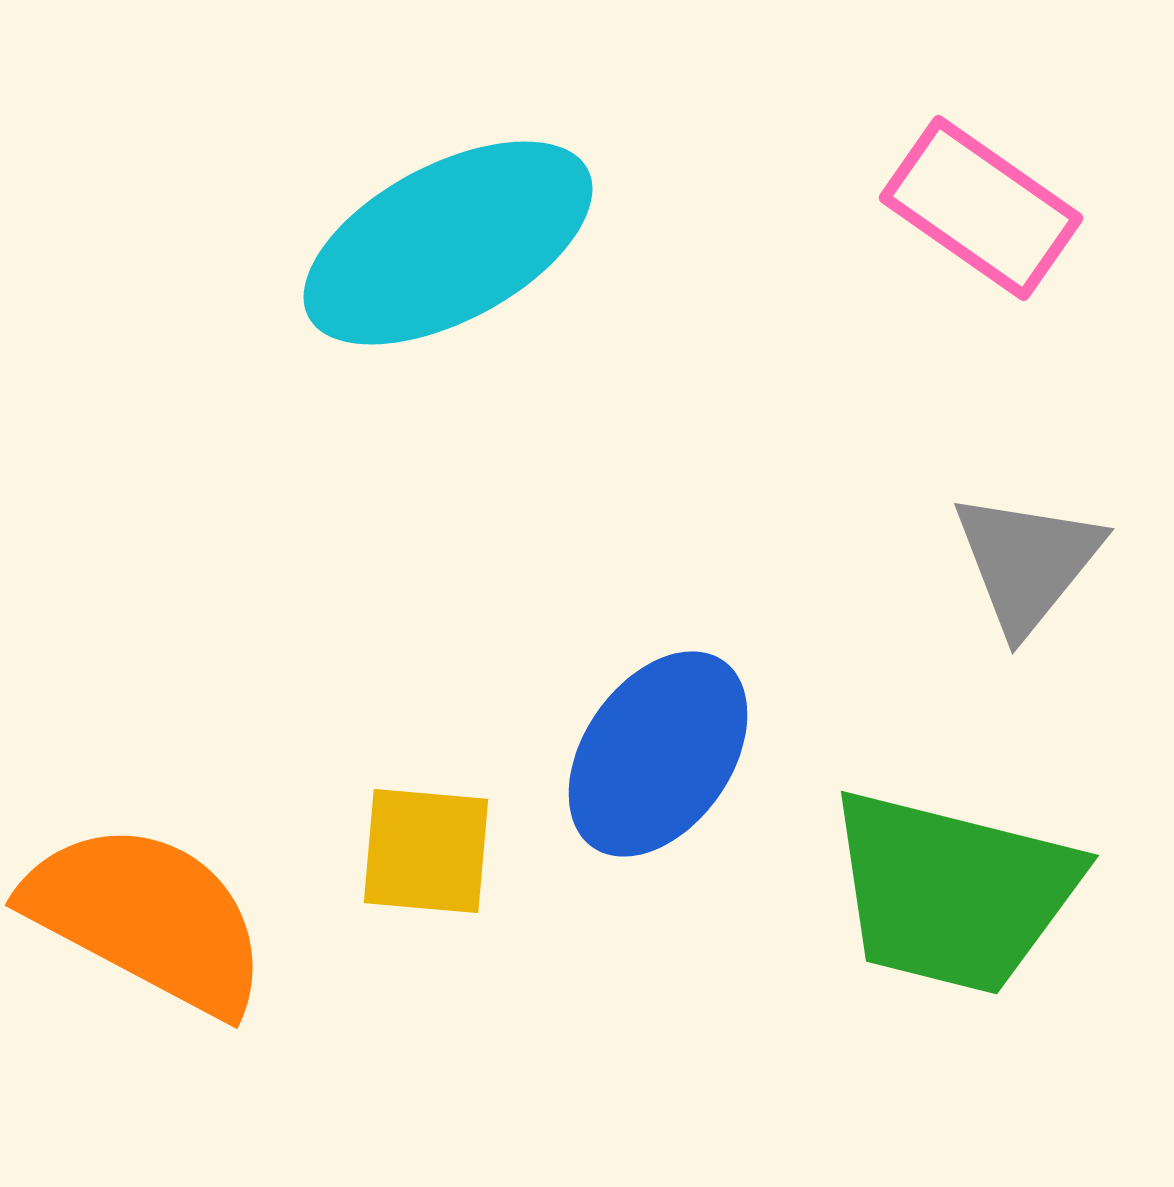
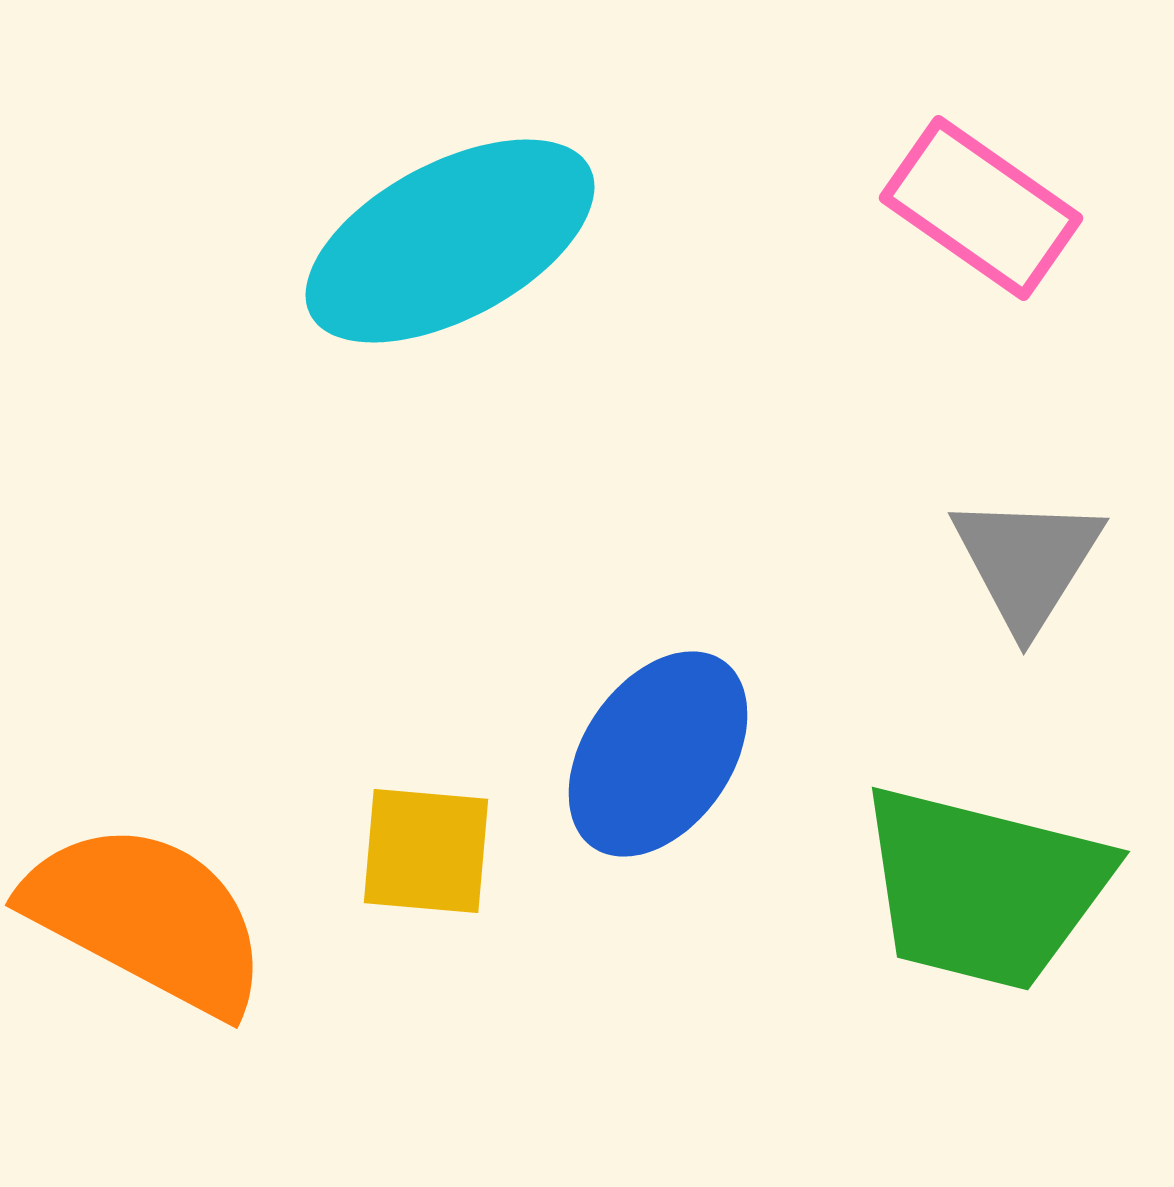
cyan ellipse: moved 2 px right, 2 px up
gray triangle: rotated 7 degrees counterclockwise
green trapezoid: moved 31 px right, 4 px up
